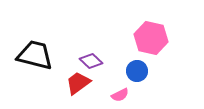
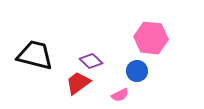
pink hexagon: rotated 8 degrees counterclockwise
